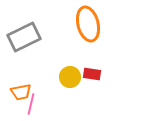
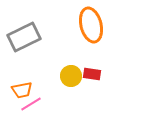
orange ellipse: moved 3 px right, 1 px down
yellow circle: moved 1 px right, 1 px up
orange trapezoid: moved 1 px right, 2 px up
pink line: rotated 45 degrees clockwise
